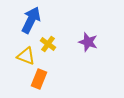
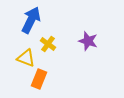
purple star: moved 1 px up
yellow triangle: moved 2 px down
